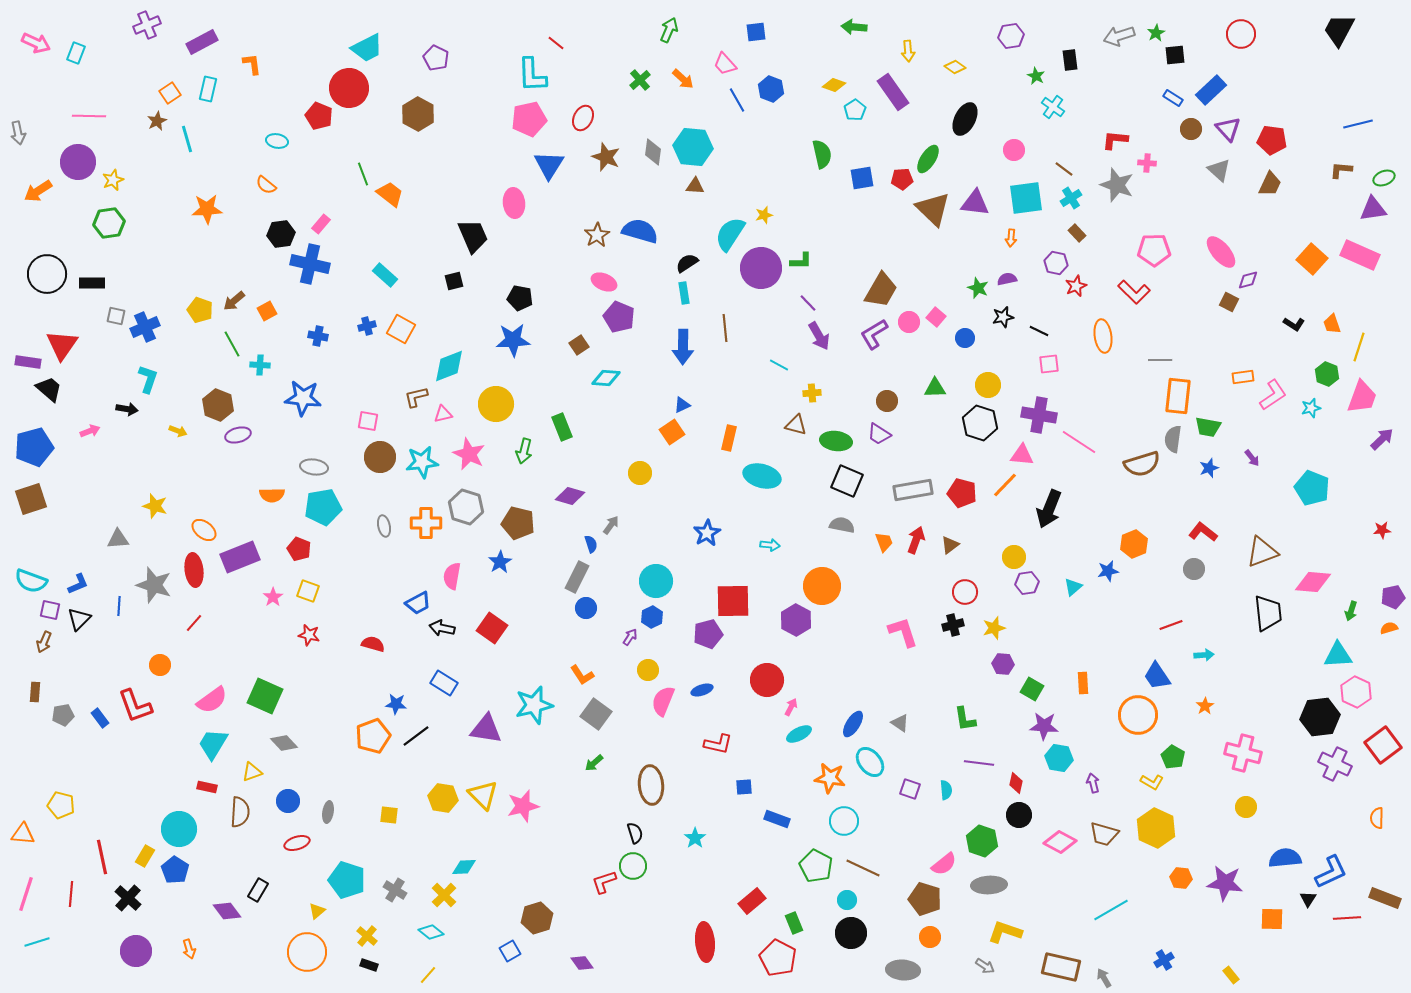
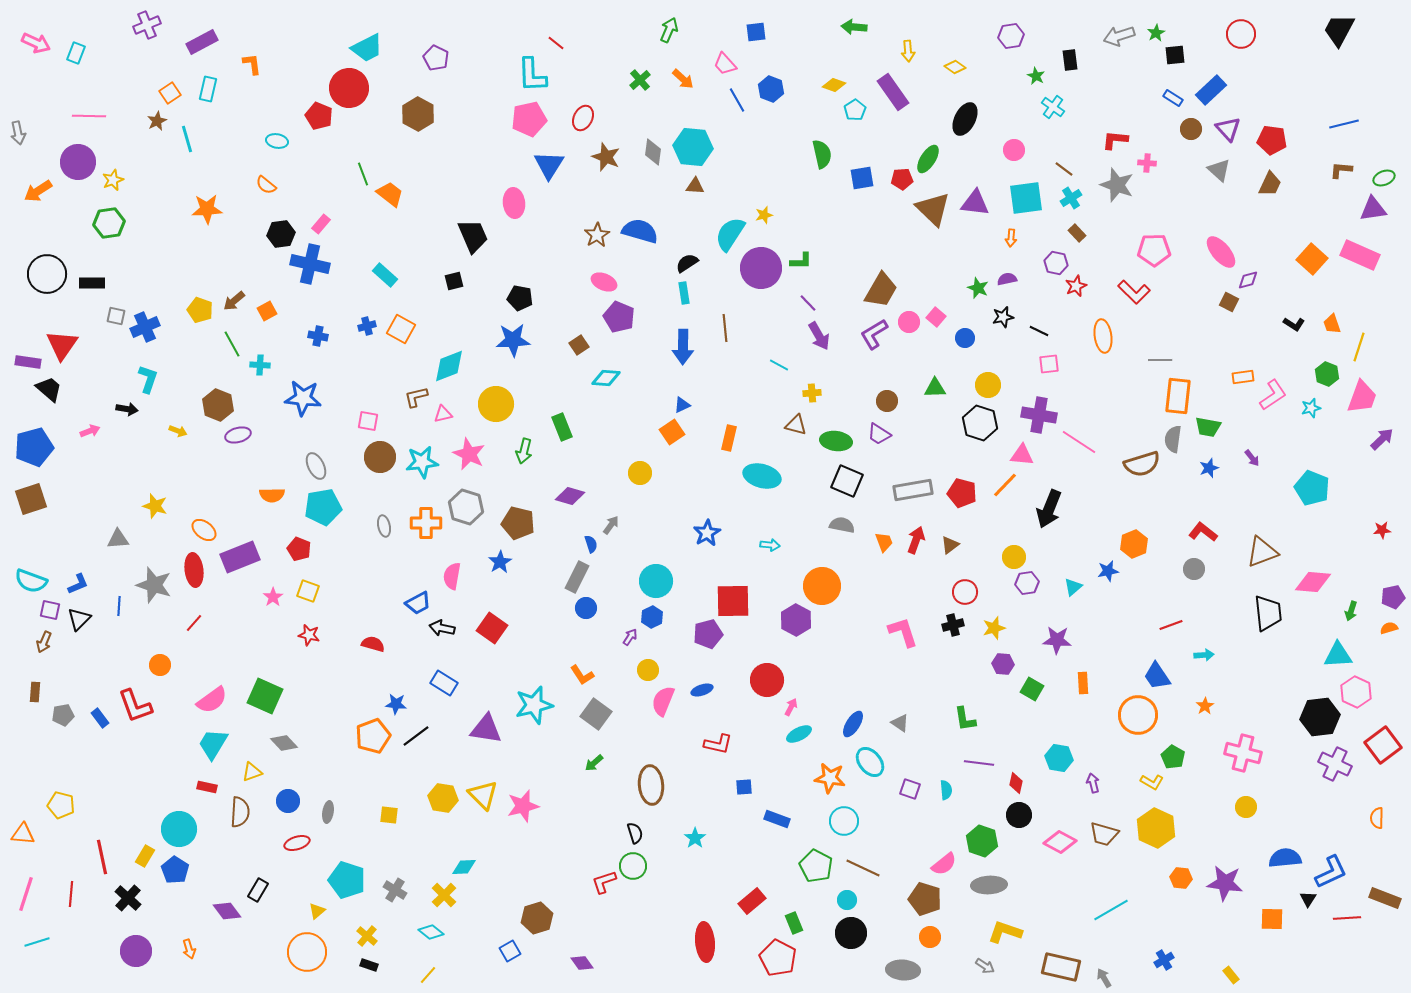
blue line at (1358, 124): moved 14 px left
gray ellipse at (314, 467): moved 2 px right, 1 px up; rotated 56 degrees clockwise
purple star at (1044, 726): moved 13 px right, 86 px up
